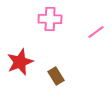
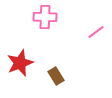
pink cross: moved 5 px left, 2 px up
red star: moved 1 px down
